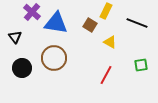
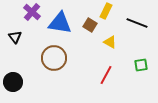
blue triangle: moved 4 px right
black circle: moved 9 px left, 14 px down
